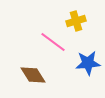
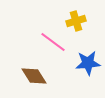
brown diamond: moved 1 px right, 1 px down
